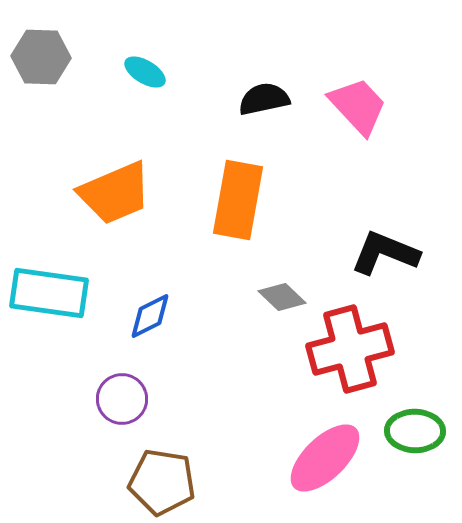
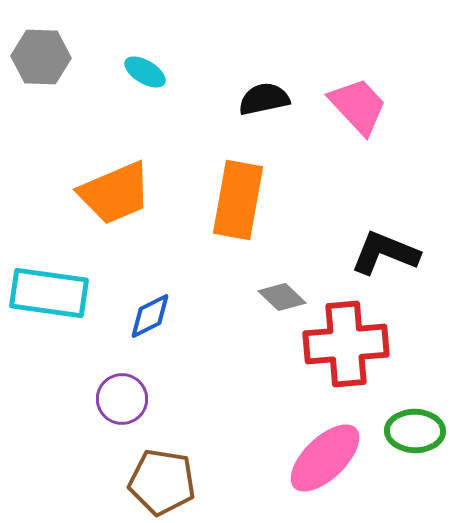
red cross: moved 4 px left, 5 px up; rotated 10 degrees clockwise
